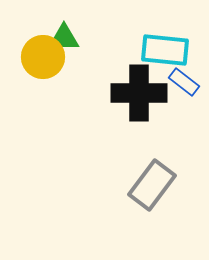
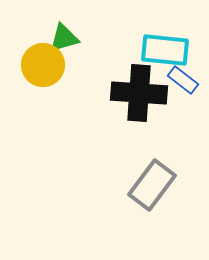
green triangle: rotated 16 degrees counterclockwise
yellow circle: moved 8 px down
blue rectangle: moved 1 px left, 2 px up
black cross: rotated 4 degrees clockwise
